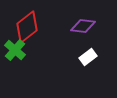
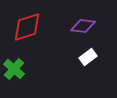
red diamond: rotated 20 degrees clockwise
green cross: moved 1 px left, 19 px down
